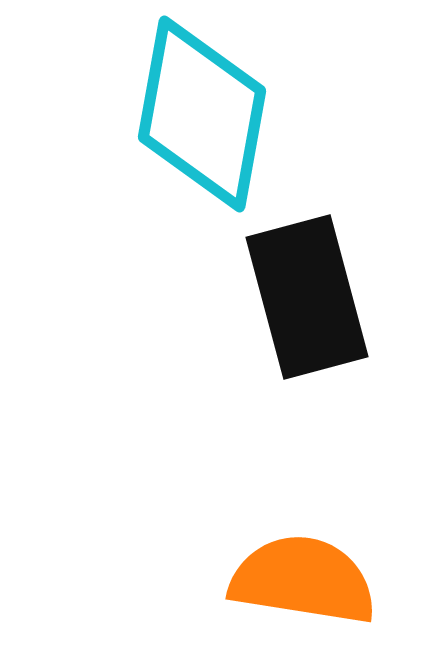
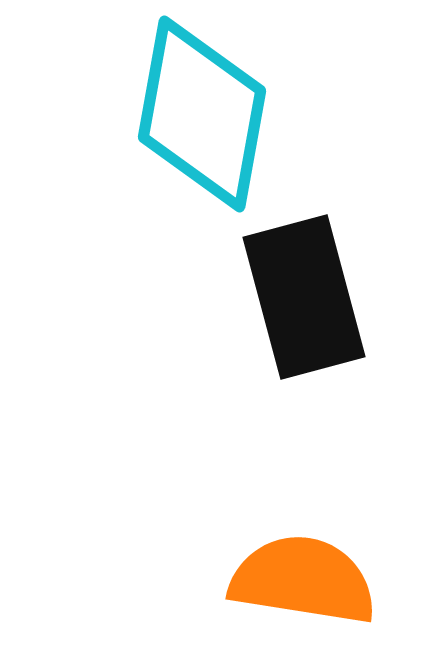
black rectangle: moved 3 px left
